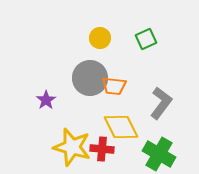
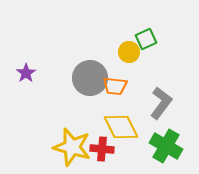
yellow circle: moved 29 px right, 14 px down
orange trapezoid: moved 1 px right
purple star: moved 20 px left, 27 px up
green cross: moved 7 px right, 8 px up
